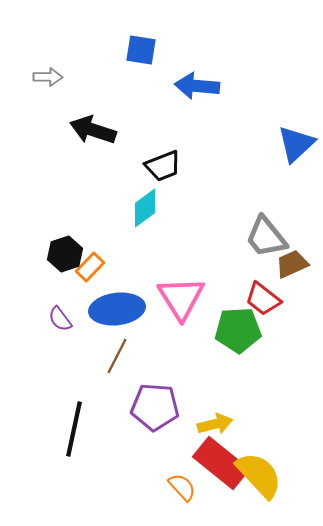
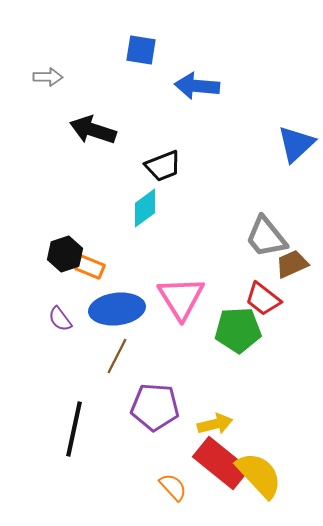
orange rectangle: rotated 68 degrees clockwise
orange semicircle: moved 9 px left
